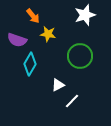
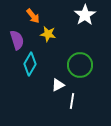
white star: rotated 15 degrees counterclockwise
purple semicircle: rotated 126 degrees counterclockwise
green circle: moved 9 px down
white line: rotated 35 degrees counterclockwise
